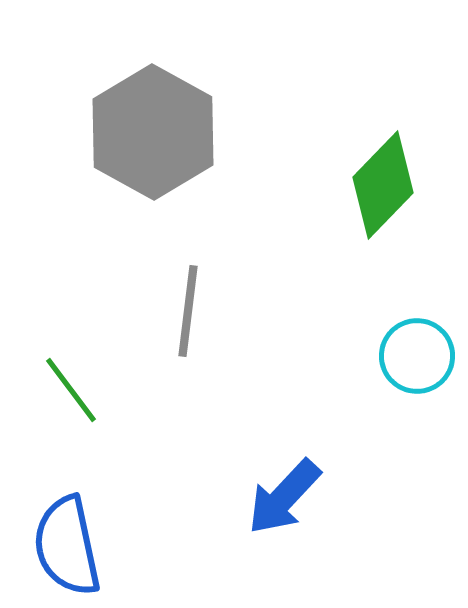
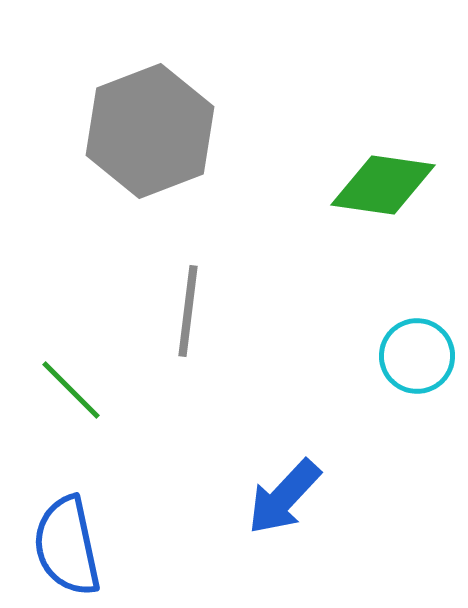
gray hexagon: moved 3 px left, 1 px up; rotated 10 degrees clockwise
green diamond: rotated 54 degrees clockwise
green line: rotated 8 degrees counterclockwise
